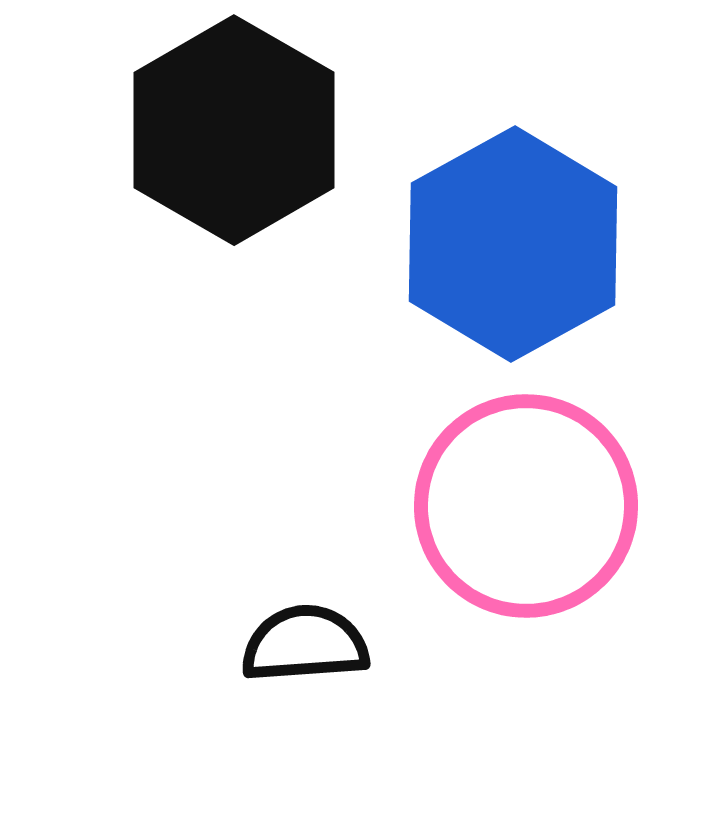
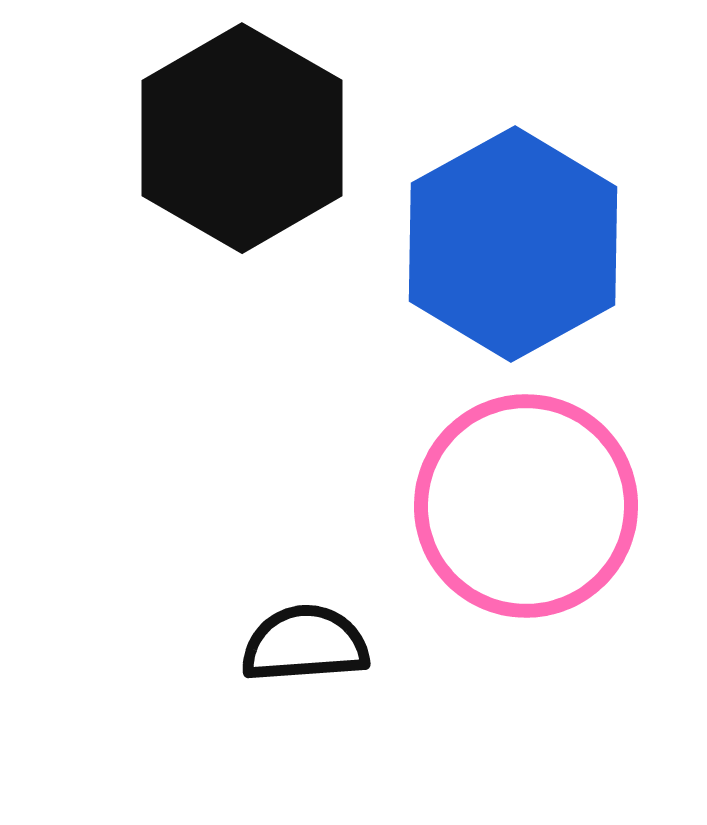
black hexagon: moved 8 px right, 8 px down
